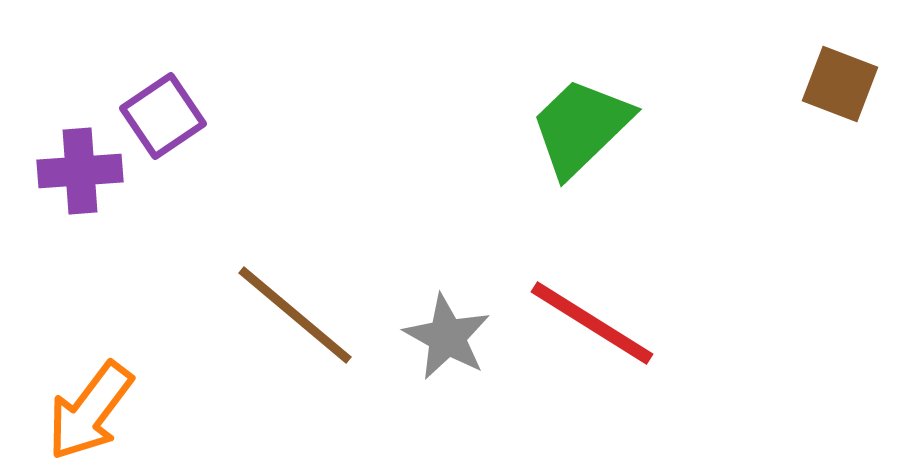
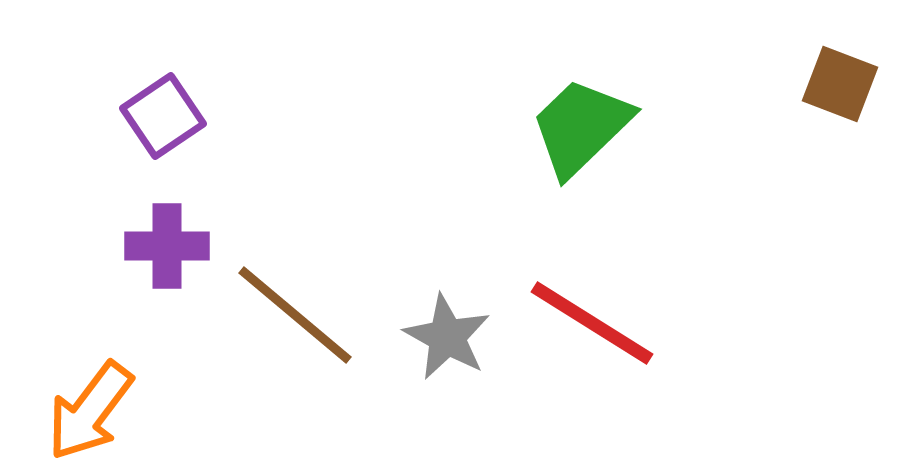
purple cross: moved 87 px right, 75 px down; rotated 4 degrees clockwise
